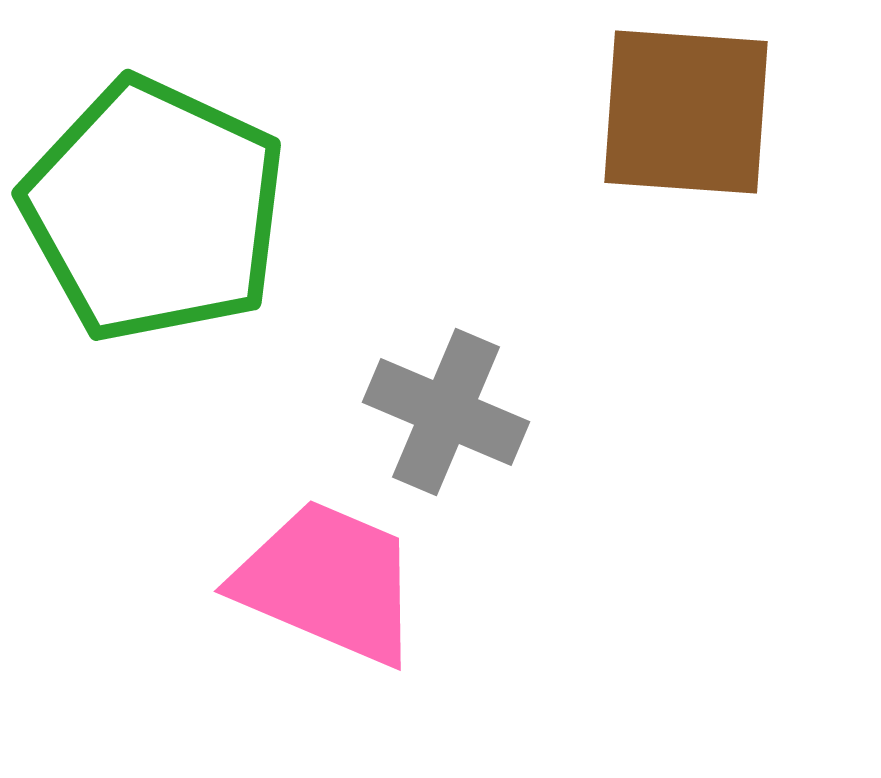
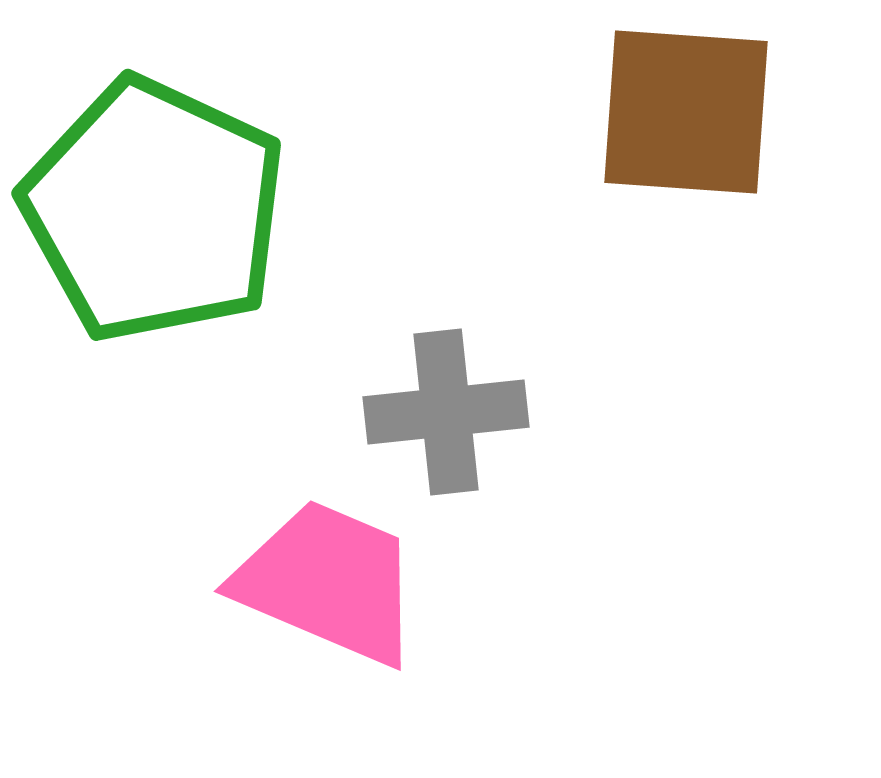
gray cross: rotated 29 degrees counterclockwise
